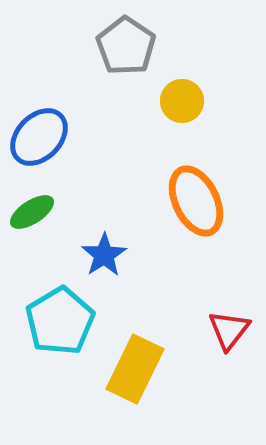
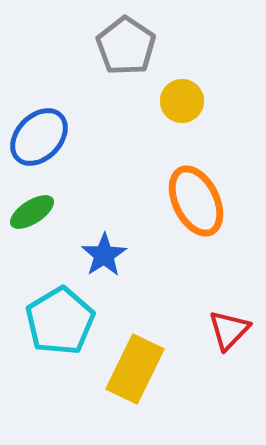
red triangle: rotated 6 degrees clockwise
